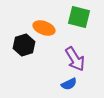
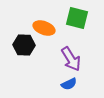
green square: moved 2 px left, 1 px down
black hexagon: rotated 20 degrees clockwise
purple arrow: moved 4 px left
